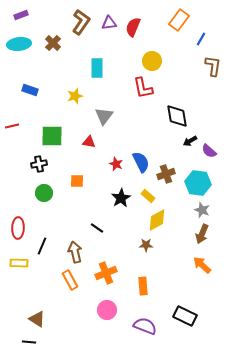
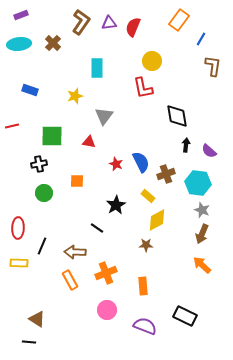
black arrow at (190, 141): moved 4 px left, 4 px down; rotated 128 degrees clockwise
black star at (121, 198): moved 5 px left, 7 px down
brown arrow at (75, 252): rotated 75 degrees counterclockwise
